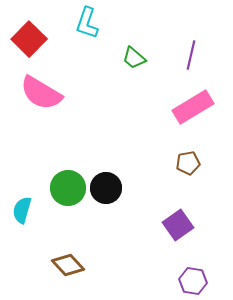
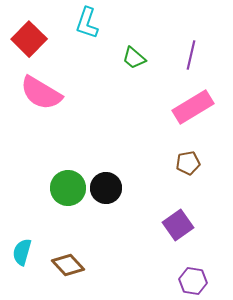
cyan semicircle: moved 42 px down
